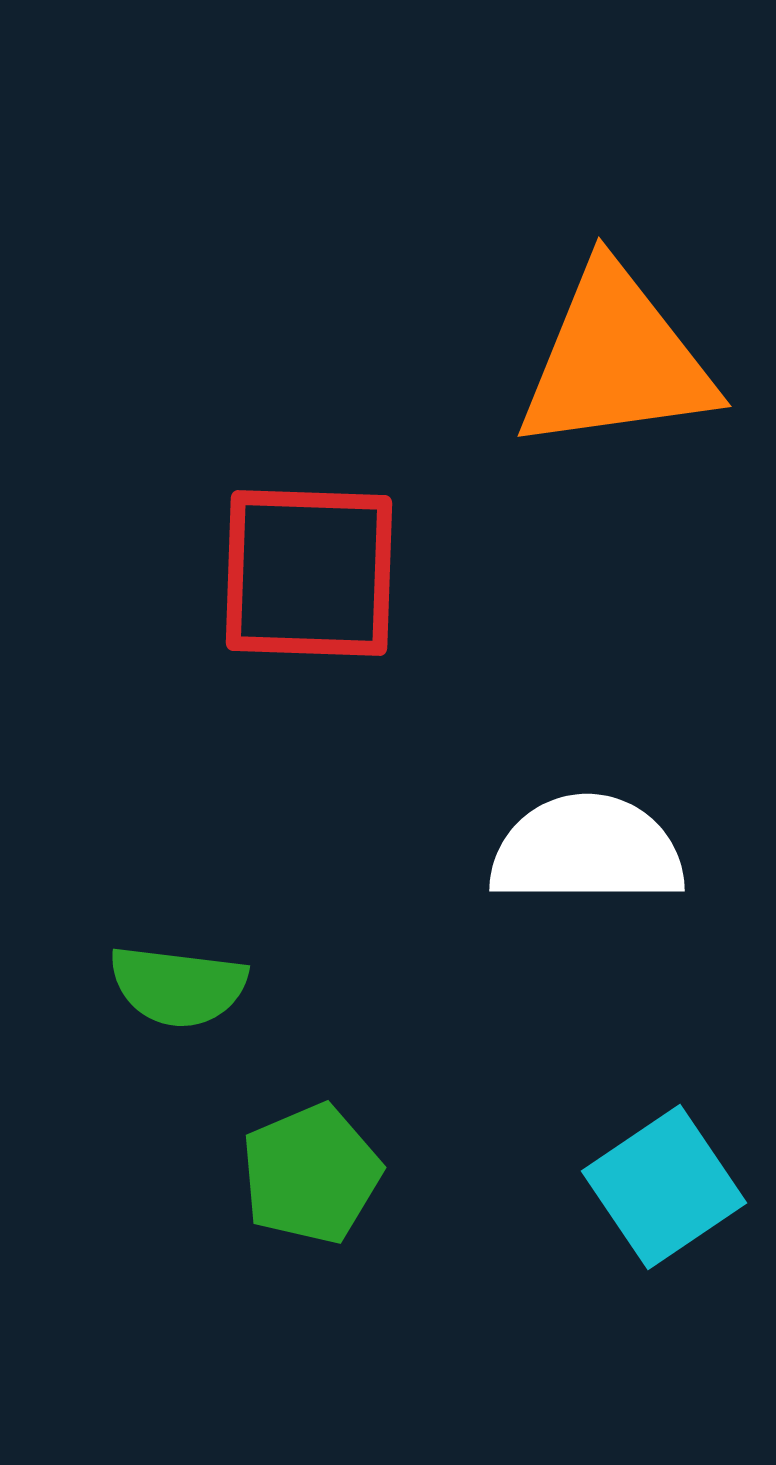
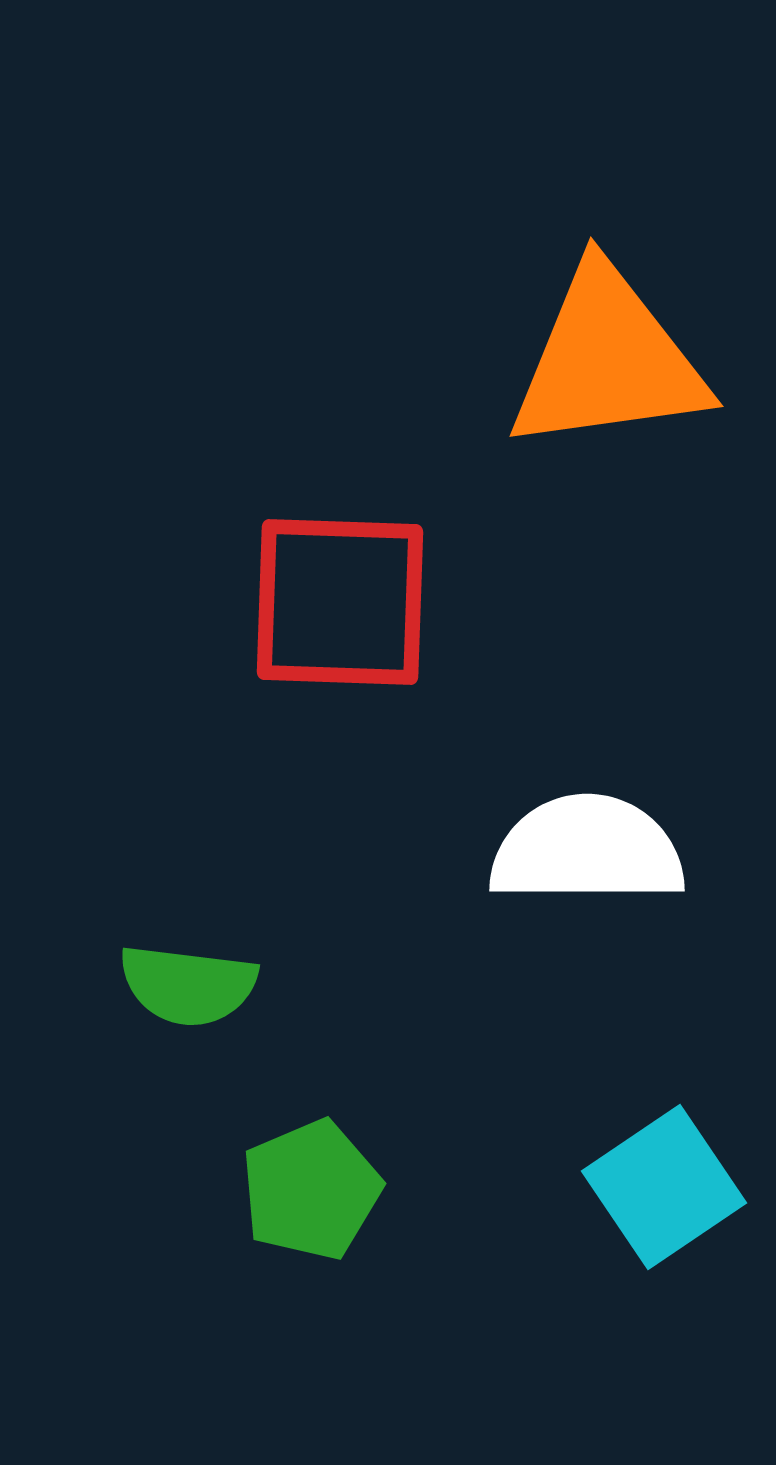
orange triangle: moved 8 px left
red square: moved 31 px right, 29 px down
green semicircle: moved 10 px right, 1 px up
green pentagon: moved 16 px down
